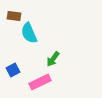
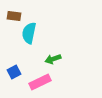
cyan semicircle: rotated 35 degrees clockwise
green arrow: rotated 35 degrees clockwise
blue square: moved 1 px right, 2 px down
